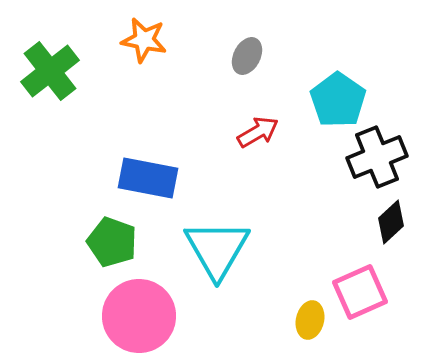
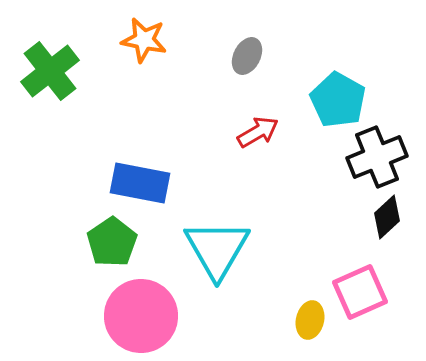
cyan pentagon: rotated 6 degrees counterclockwise
blue rectangle: moved 8 px left, 5 px down
black diamond: moved 4 px left, 5 px up
green pentagon: rotated 18 degrees clockwise
pink circle: moved 2 px right
